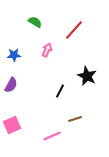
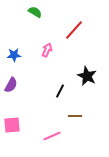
green semicircle: moved 10 px up
brown line: moved 3 px up; rotated 16 degrees clockwise
pink square: rotated 18 degrees clockwise
